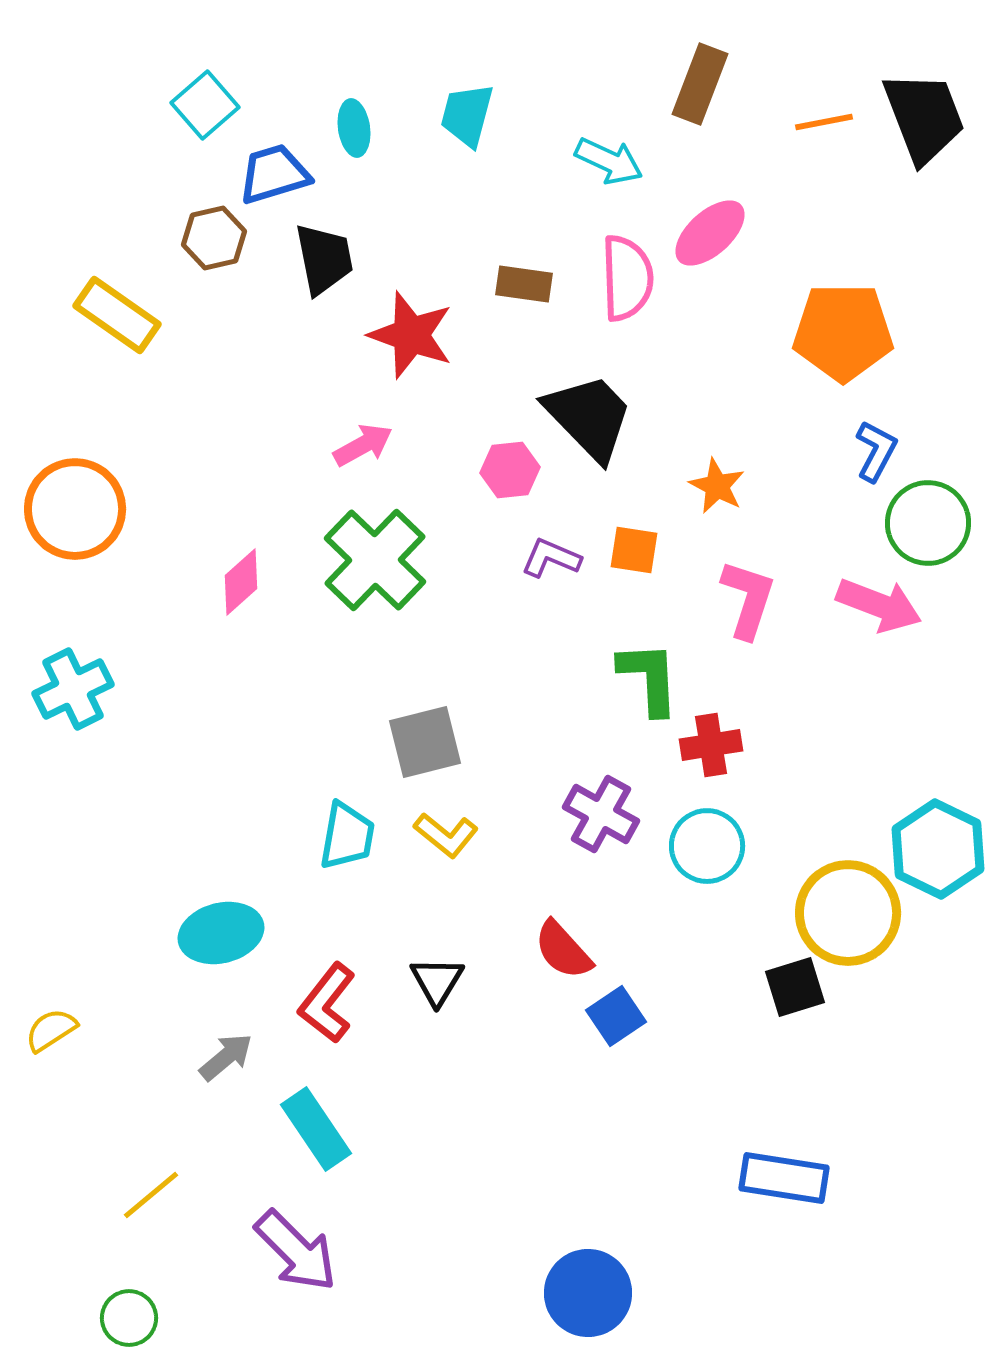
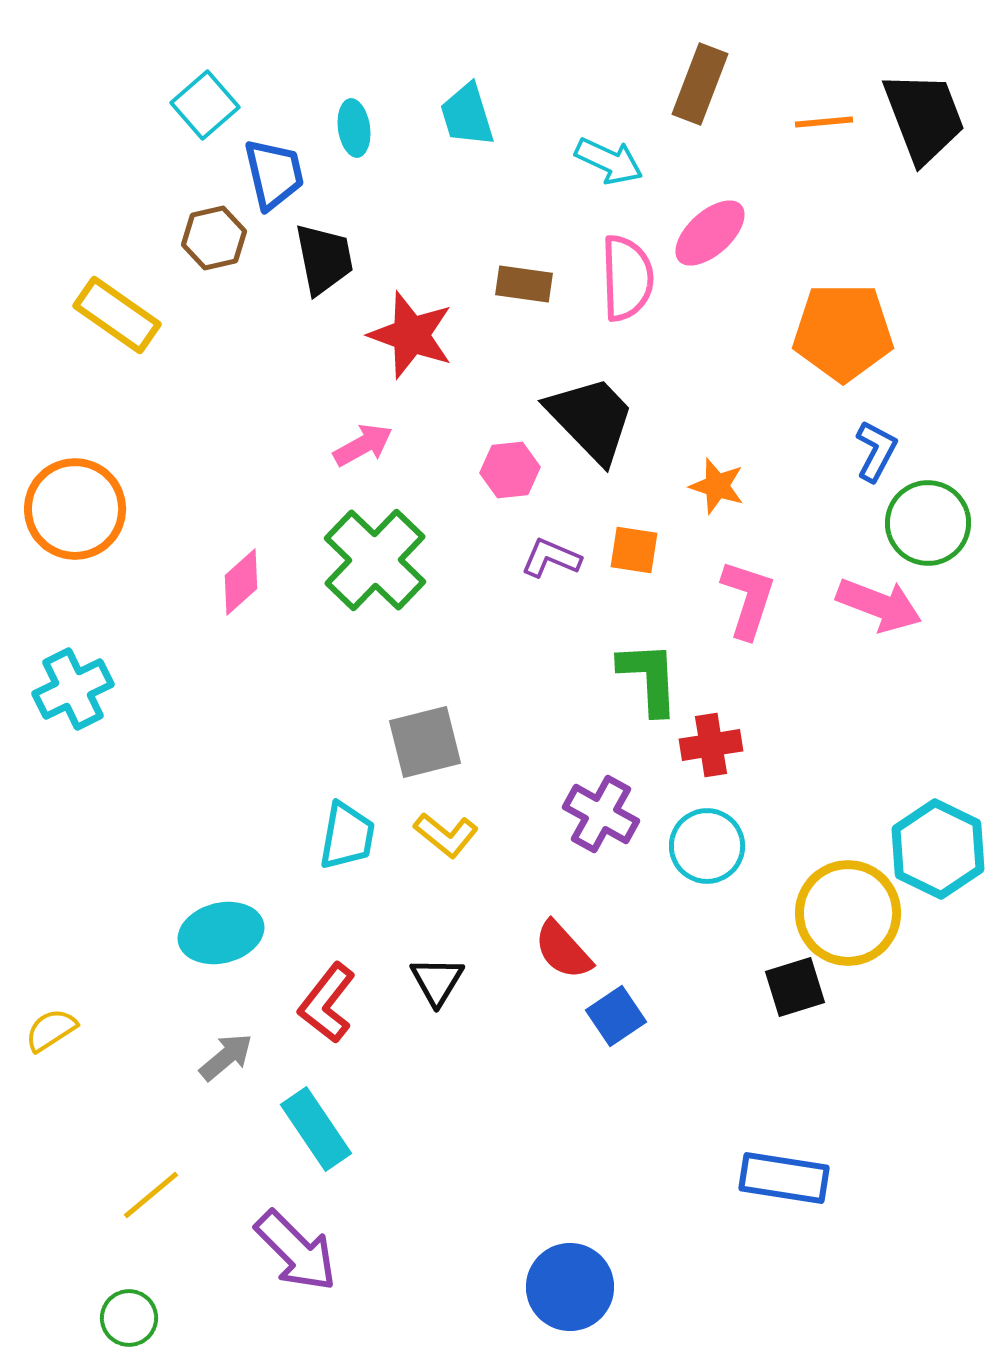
cyan trapezoid at (467, 115): rotated 32 degrees counterclockwise
orange line at (824, 122): rotated 6 degrees clockwise
blue trapezoid at (274, 174): rotated 94 degrees clockwise
black trapezoid at (589, 417): moved 2 px right, 2 px down
orange star at (717, 486): rotated 10 degrees counterclockwise
blue circle at (588, 1293): moved 18 px left, 6 px up
